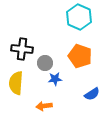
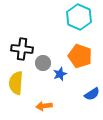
gray circle: moved 2 px left
blue star: moved 5 px right, 5 px up; rotated 16 degrees counterclockwise
